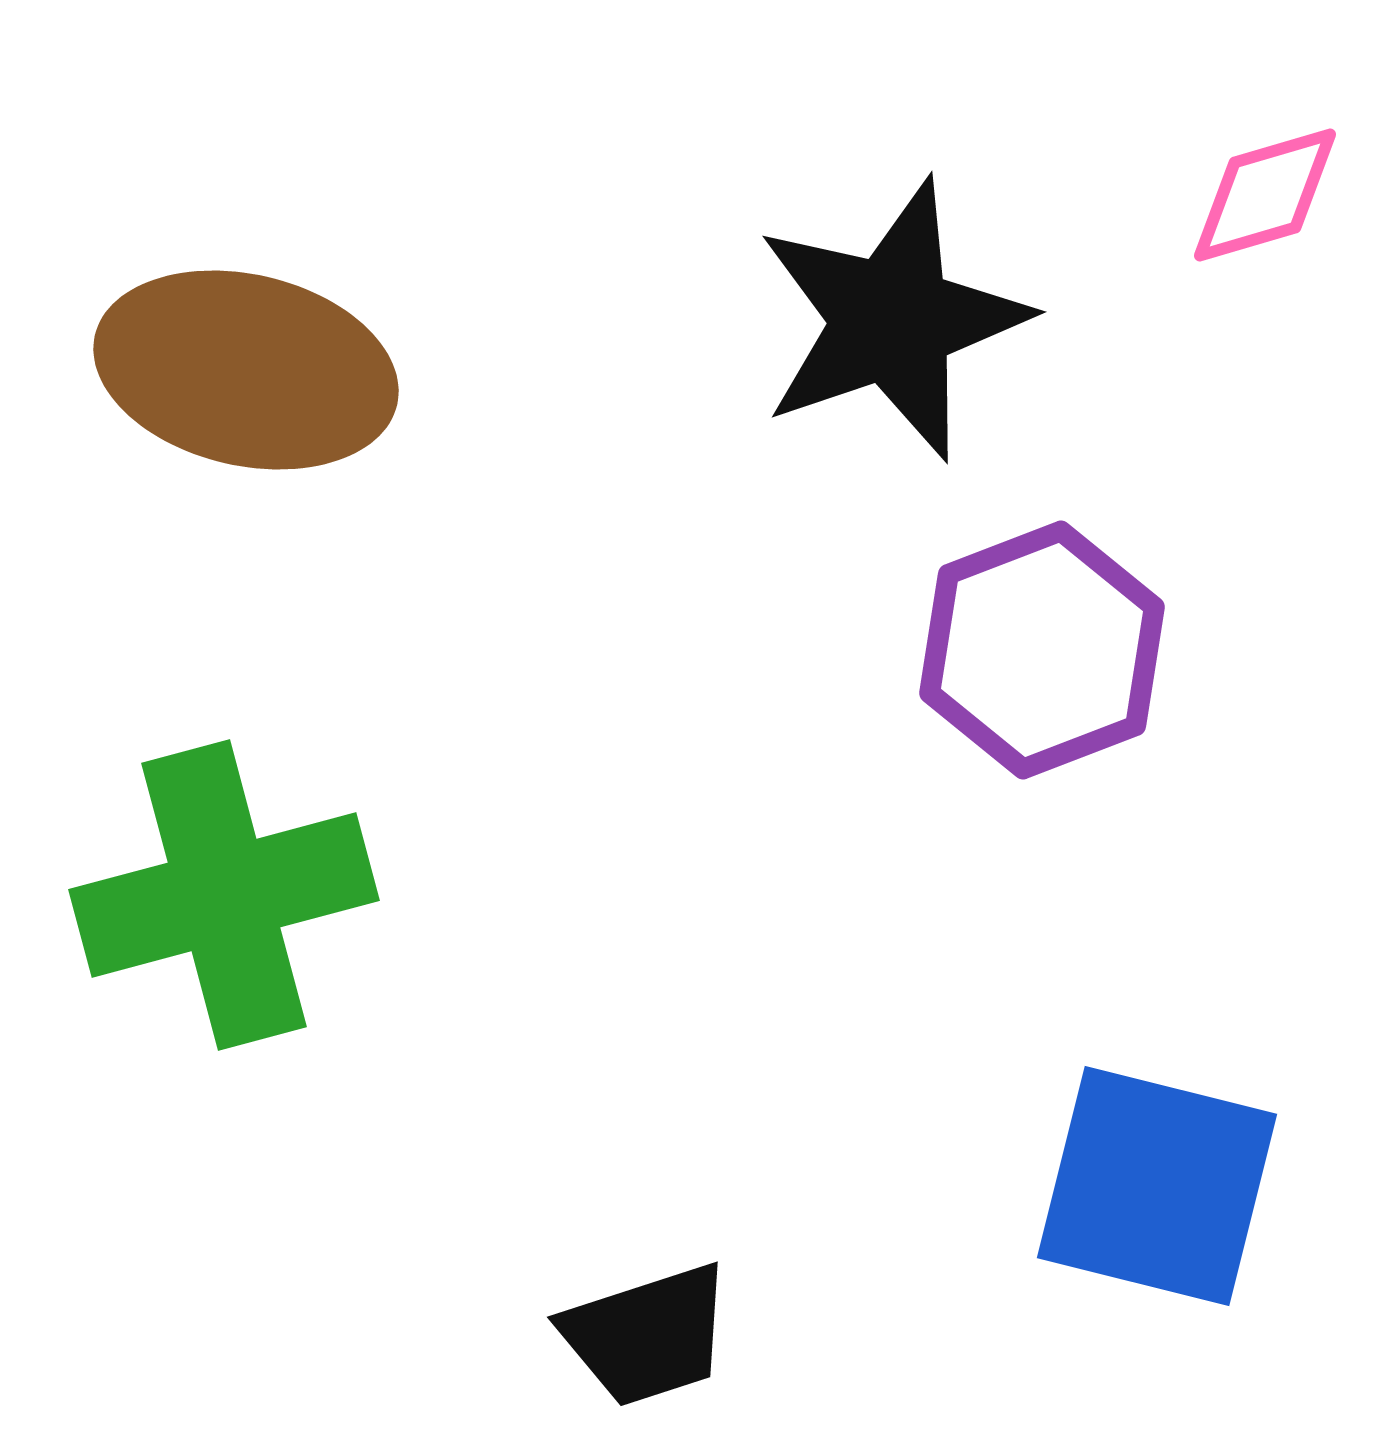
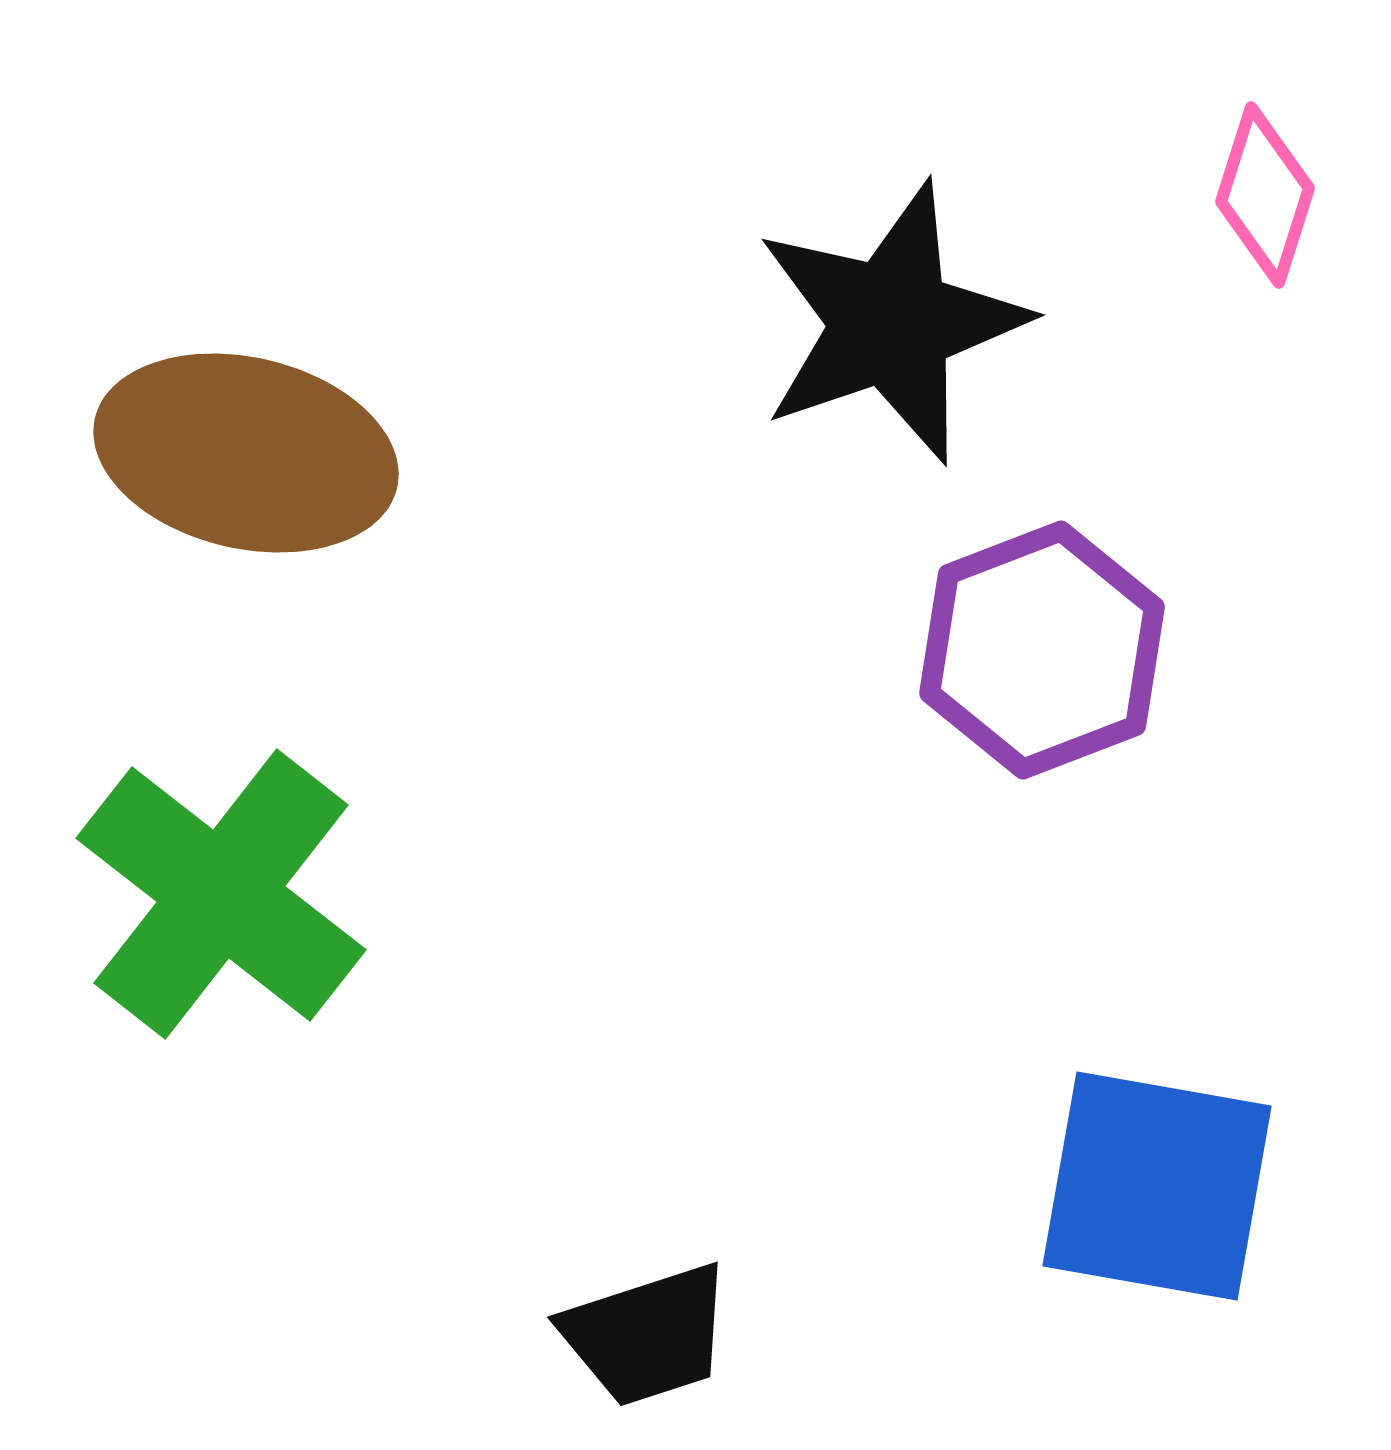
pink diamond: rotated 56 degrees counterclockwise
black star: moved 1 px left, 3 px down
brown ellipse: moved 83 px down
green cross: moved 3 px left, 1 px up; rotated 37 degrees counterclockwise
blue square: rotated 4 degrees counterclockwise
